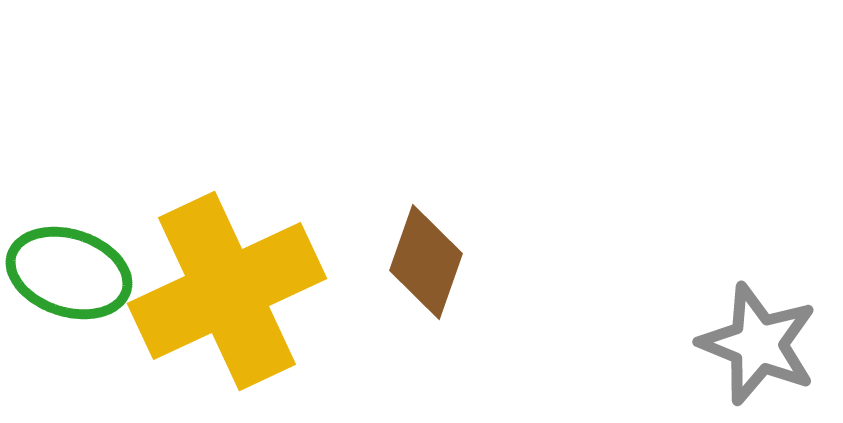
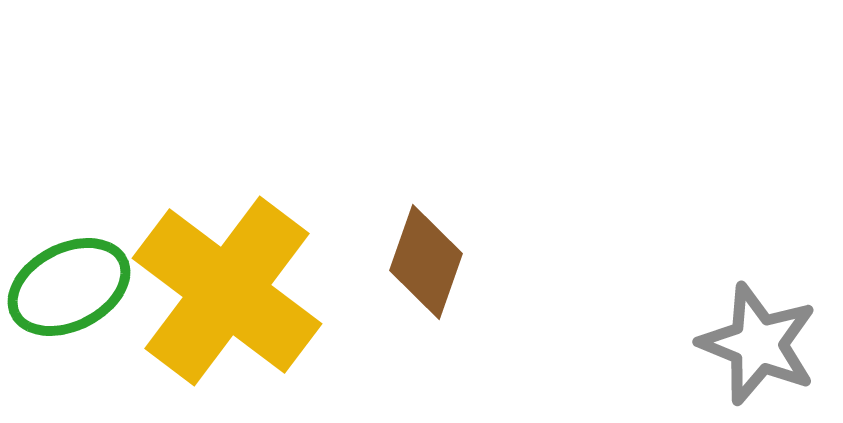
green ellipse: moved 14 px down; rotated 45 degrees counterclockwise
yellow cross: rotated 28 degrees counterclockwise
